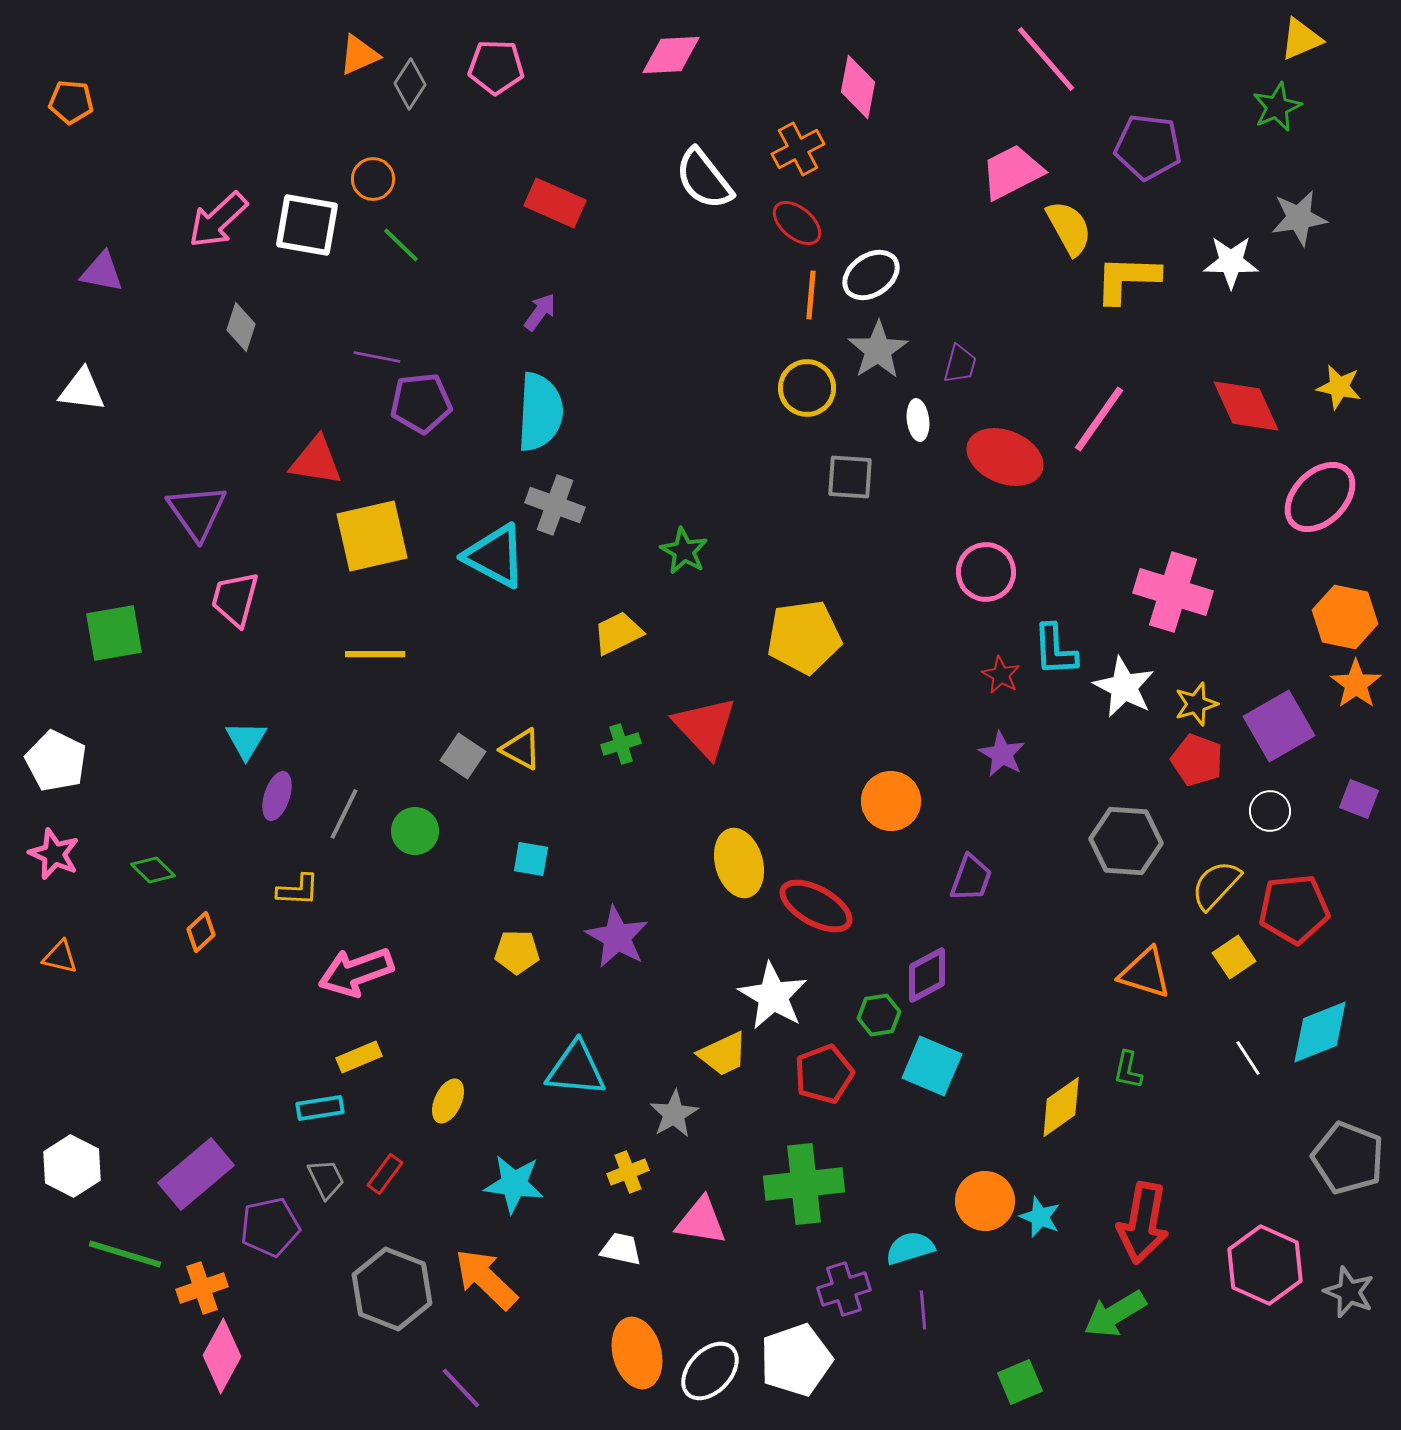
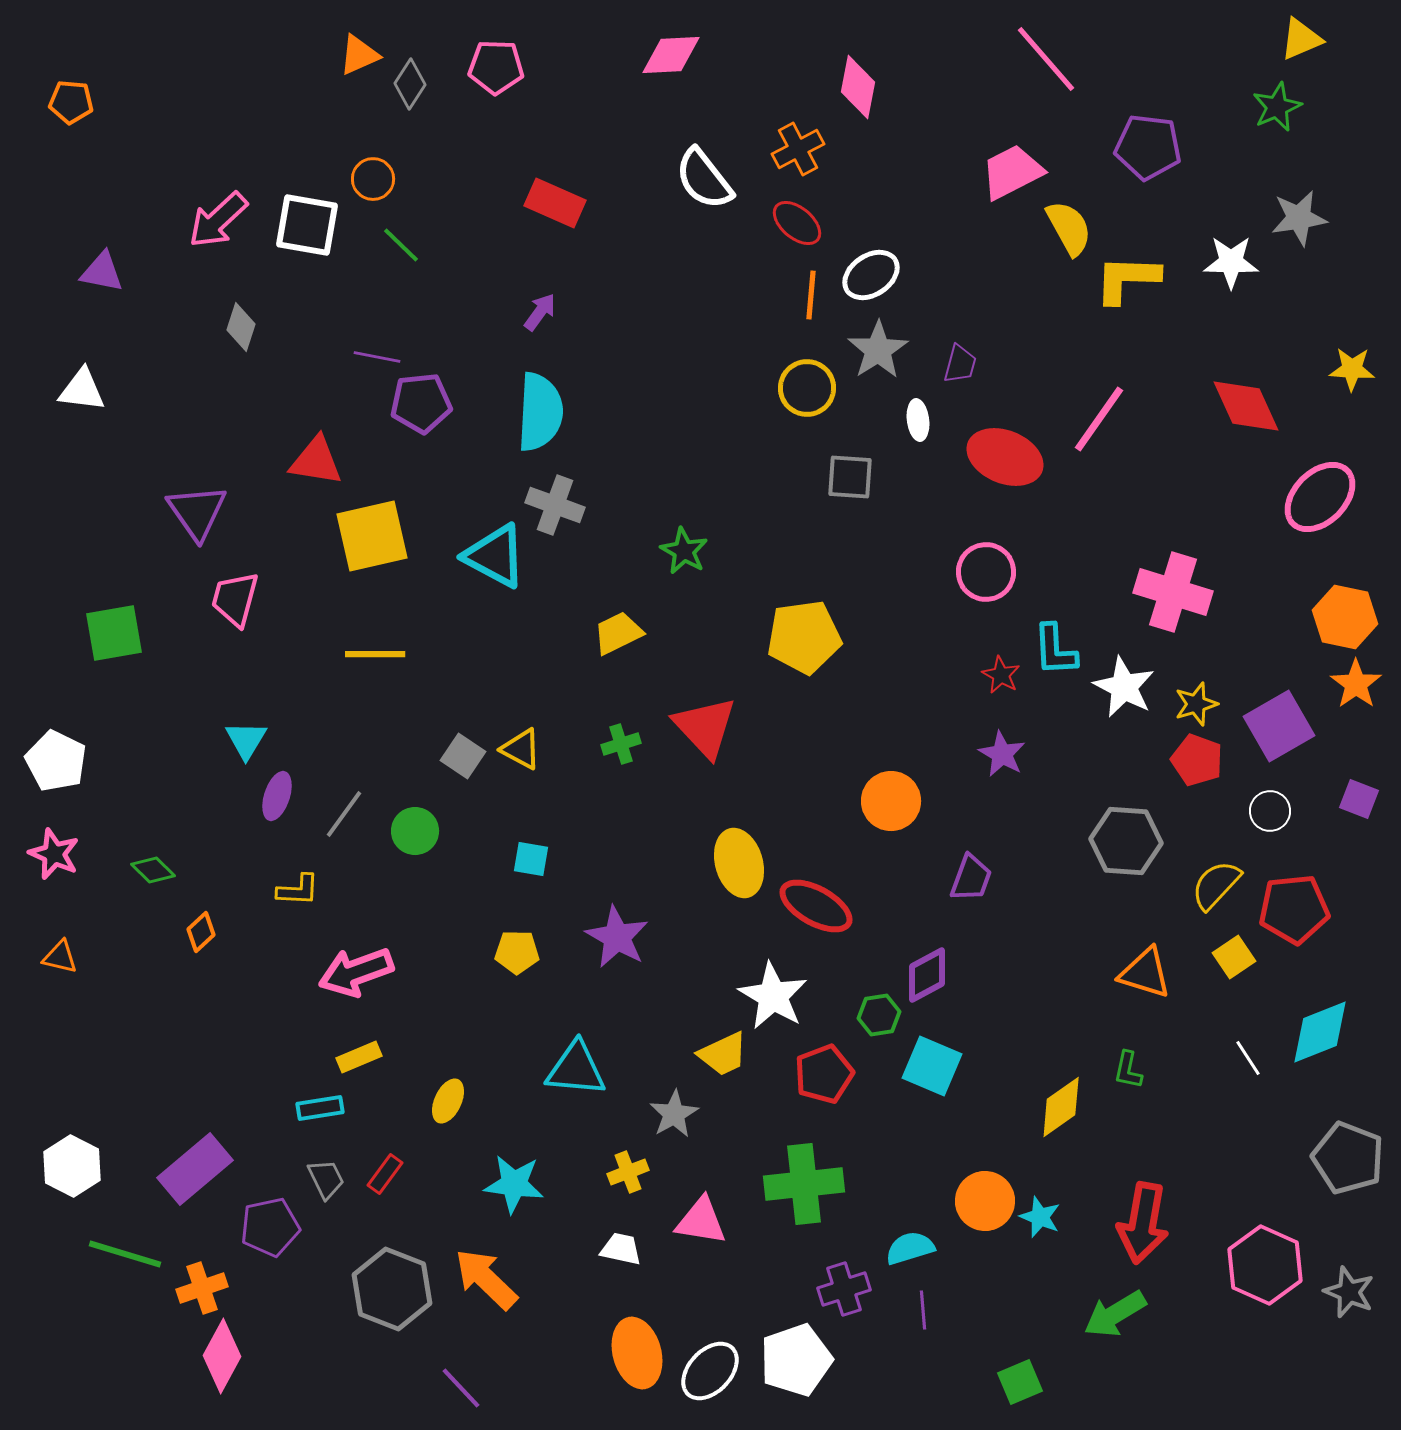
yellow star at (1339, 387): moved 13 px right, 18 px up; rotated 9 degrees counterclockwise
gray line at (344, 814): rotated 10 degrees clockwise
purple rectangle at (196, 1174): moved 1 px left, 5 px up
